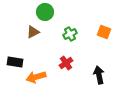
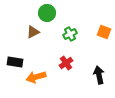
green circle: moved 2 px right, 1 px down
